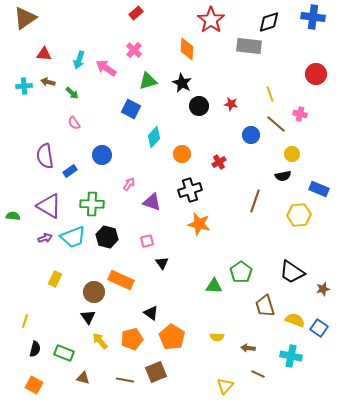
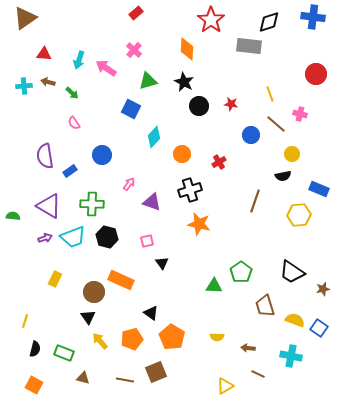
black star at (182, 83): moved 2 px right, 1 px up
yellow triangle at (225, 386): rotated 18 degrees clockwise
